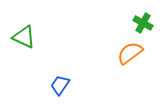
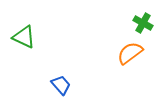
blue trapezoid: moved 1 px right; rotated 105 degrees clockwise
